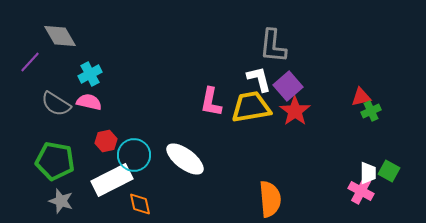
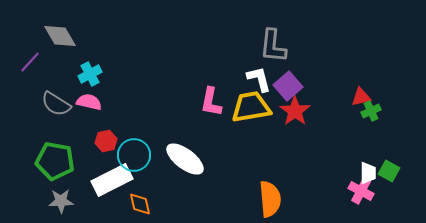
gray star: rotated 20 degrees counterclockwise
